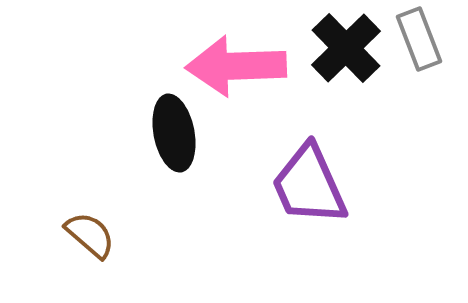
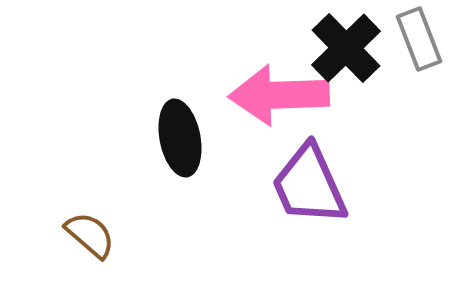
pink arrow: moved 43 px right, 29 px down
black ellipse: moved 6 px right, 5 px down
